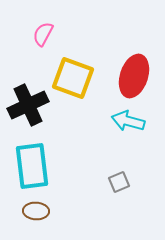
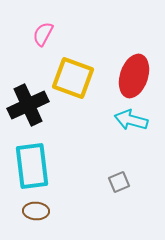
cyan arrow: moved 3 px right, 1 px up
